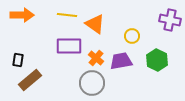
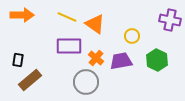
yellow line: moved 2 px down; rotated 18 degrees clockwise
gray circle: moved 6 px left, 1 px up
